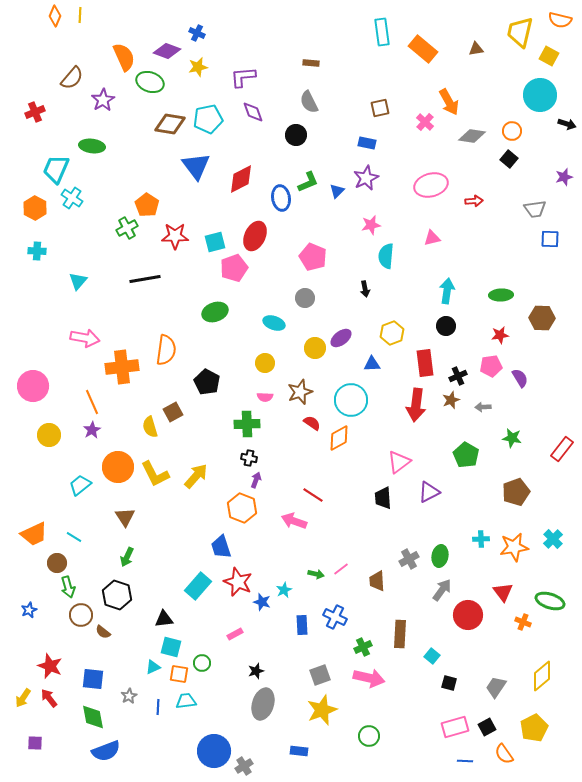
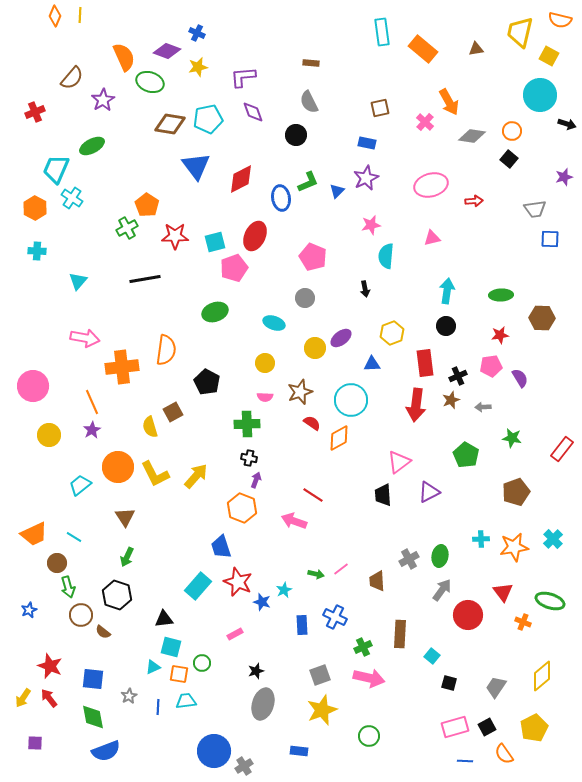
green ellipse at (92, 146): rotated 35 degrees counterclockwise
black trapezoid at (383, 498): moved 3 px up
